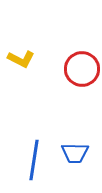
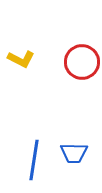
red circle: moved 7 px up
blue trapezoid: moved 1 px left
